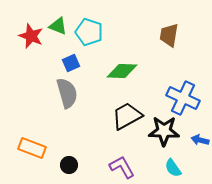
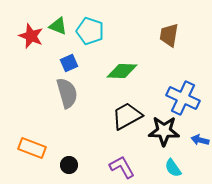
cyan pentagon: moved 1 px right, 1 px up
blue square: moved 2 px left
